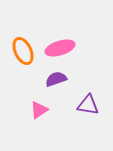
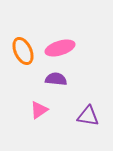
purple semicircle: rotated 25 degrees clockwise
purple triangle: moved 11 px down
